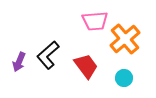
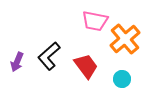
pink trapezoid: rotated 16 degrees clockwise
black L-shape: moved 1 px right, 1 px down
purple arrow: moved 2 px left
cyan circle: moved 2 px left, 1 px down
